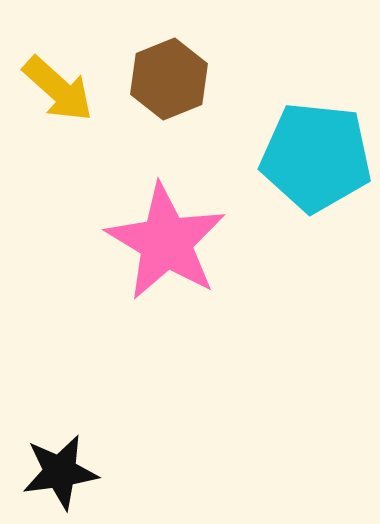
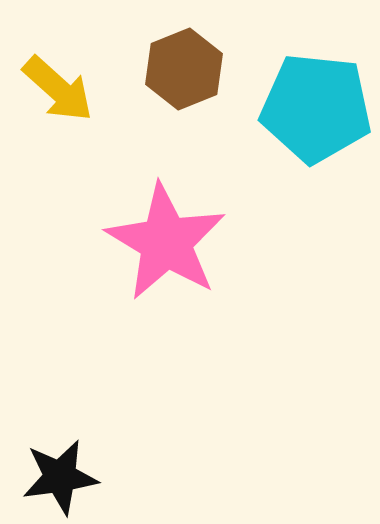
brown hexagon: moved 15 px right, 10 px up
cyan pentagon: moved 49 px up
black star: moved 5 px down
